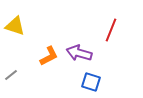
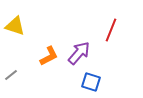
purple arrow: rotated 115 degrees clockwise
